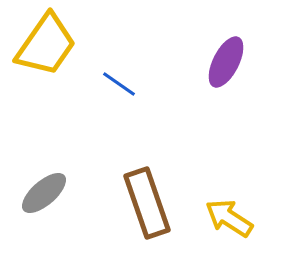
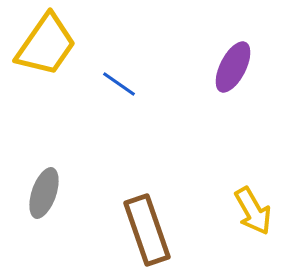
purple ellipse: moved 7 px right, 5 px down
gray ellipse: rotated 30 degrees counterclockwise
brown rectangle: moved 27 px down
yellow arrow: moved 24 px right, 7 px up; rotated 153 degrees counterclockwise
